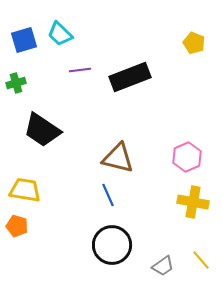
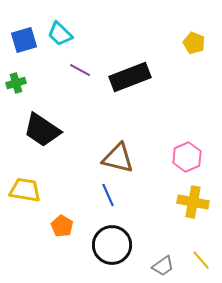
purple line: rotated 35 degrees clockwise
orange pentagon: moved 45 px right; rotated 15 degrees clockwise
